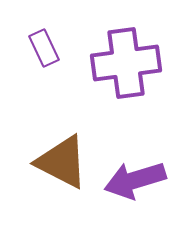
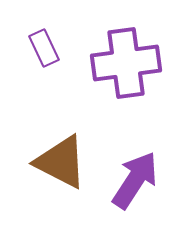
brown triangle: moved 1 px left
purple arrow: rotated 140 degrees clockwise
